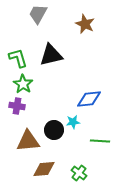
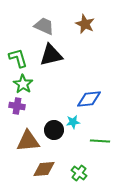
gray trapezoid: moved 6 px right, 12 px down; rotated 85 degrees clockwise
